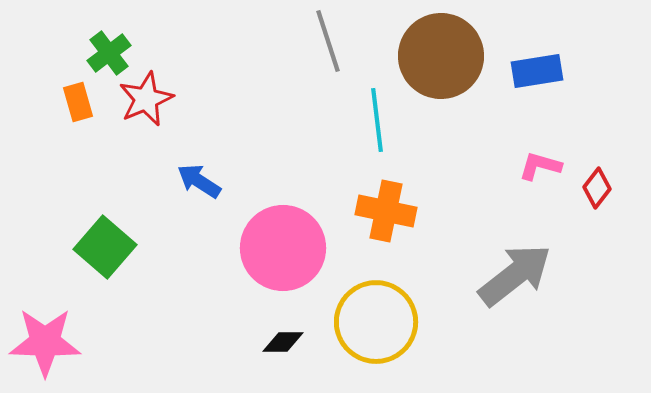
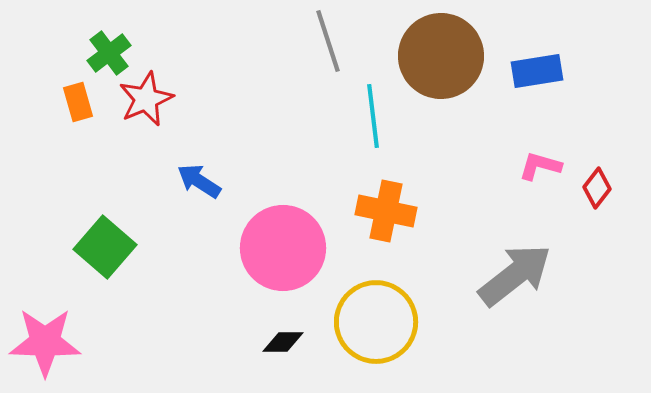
cyan line: moved 4 px left, 4 px up
